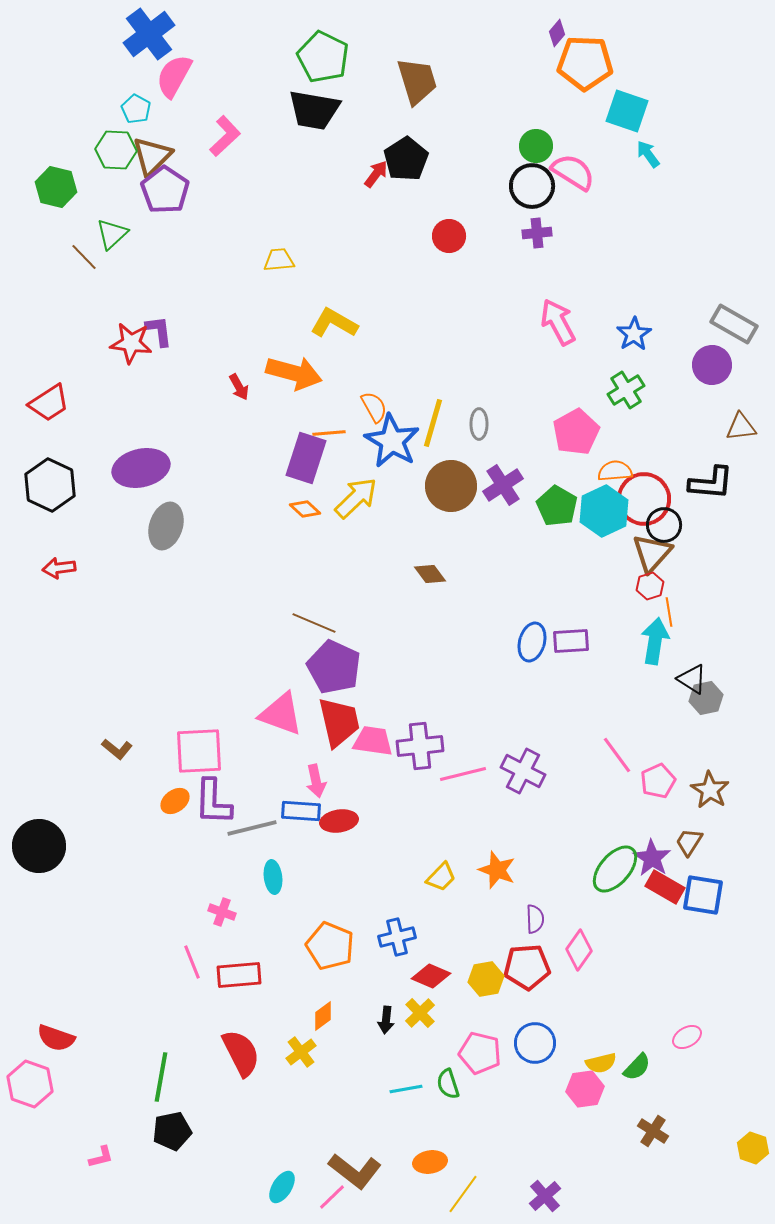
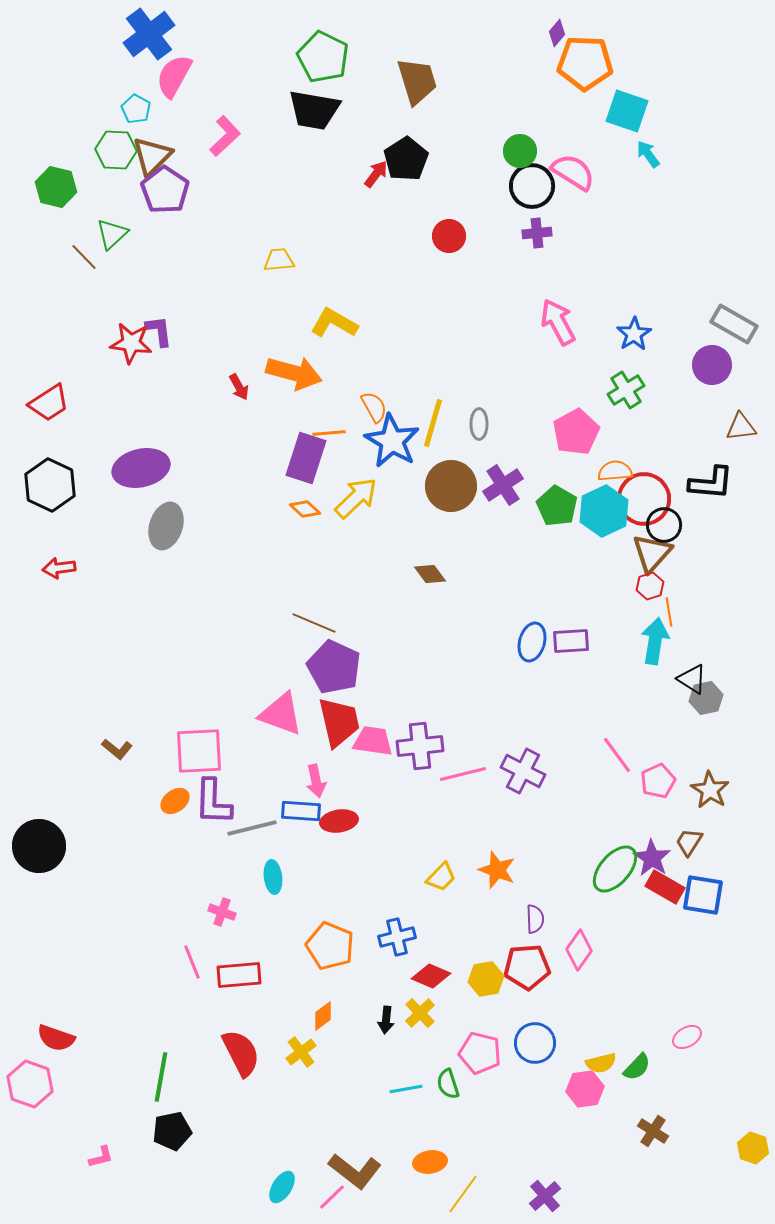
green circle at (536, 146): moved 16 px left, 5 px down
